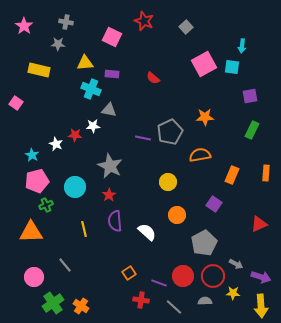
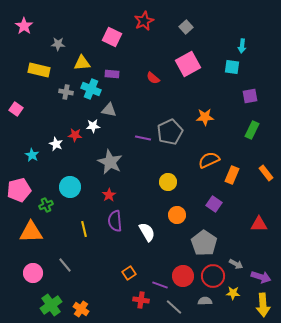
red star at (144, 21): rotated 24 degrees clockwise
gray cross at (66, 22): moved 70 px down
yellow triangle at (85, 63): moved 3 px left
pink square at (204, 64): moved 16 px left
pink square at (16, 103): moved 6 px down
orange semicircle at (200, 155): moved 9 px right, 5 px down; rotated 15 degrees counterclockwise
gray star at (110, 166): moved 4 px up
orange rectangle at (266, 173): rotated 42 degrees counterclockwise
pink pentagon at (37, 181): moved 18 px left, 9 px down
cyan circle at (75, 187): moved 5 px left
red triangle at (259, 224): rotated 24 degrees clockwise
white semicircle at (147, 232): rotated 18 degrees clockwise
gray pentagon at (204, 243): rotated 10 degrees counterclockwise
pink circle at (34, 277): moved 1 px left, 4 px up
purple line at (159, 283): moved 1 px right, 2 px down
green cross at (53, 303): moved 2 px left, 2 px down
orange cross at (81, 306): moved 3 px down
yellow arrow at (261, 306): moved 2 px right, 1 px up
